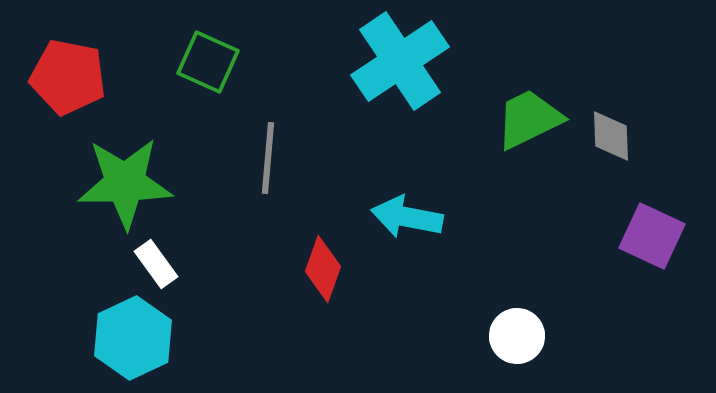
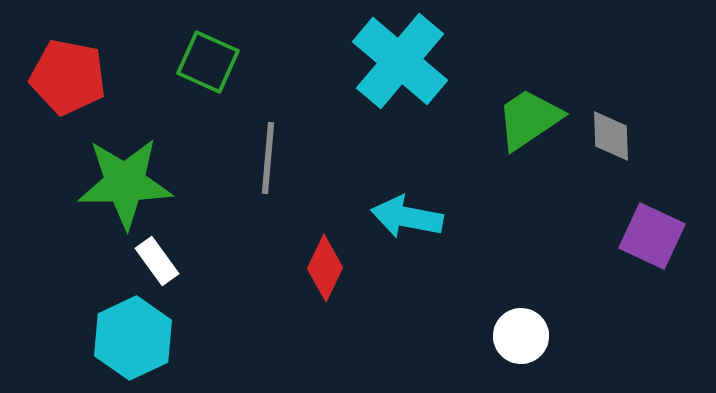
cyan cross: rotated 16 degrees counterclockwise
green trapezoid: rotated 8 degrees counterclockwise
white rectangle: moved 1 px right, 3 px up
red diamond: moved 2 px right, 1 px up; rotated 6 degrees clockwise
white circle: moved 4 px right
